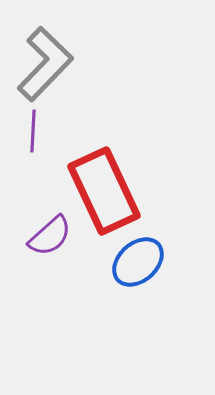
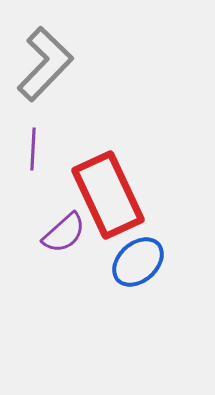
purple line: moved 18 px down
red rectangle: moved 4 px right, 4 px down
purple semicircle: moved 14 px right, 3 px up
